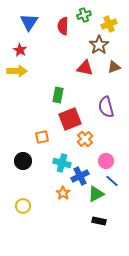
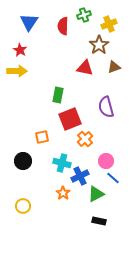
blue line: moved 1 px right, 3 px up
